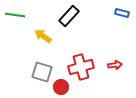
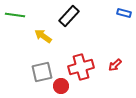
blue rectangle: moved 2 px right
red arrow: rotated 144 degrees clockwise
gray square: rotated 30 degrees counterclockwise
red circle: moved 1 px up
